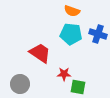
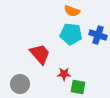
blue cross: moved 1 px down
red trapezoid: moved 1 px down; rotated 15 degrees clockwise
